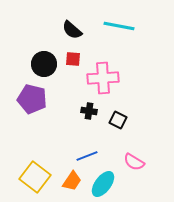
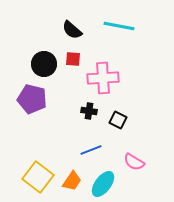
blue line: moved 4 px right, 6 px up
yellow square: moved 3 px right
